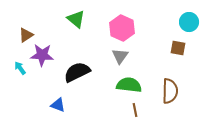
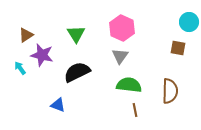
green triangle: moved 15 px down; rotated 18 degrees clockwise
purple star: rotated 10 degrees clockwise
